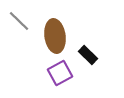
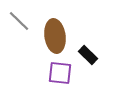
purple square: rotated 35 degrees clockwise
